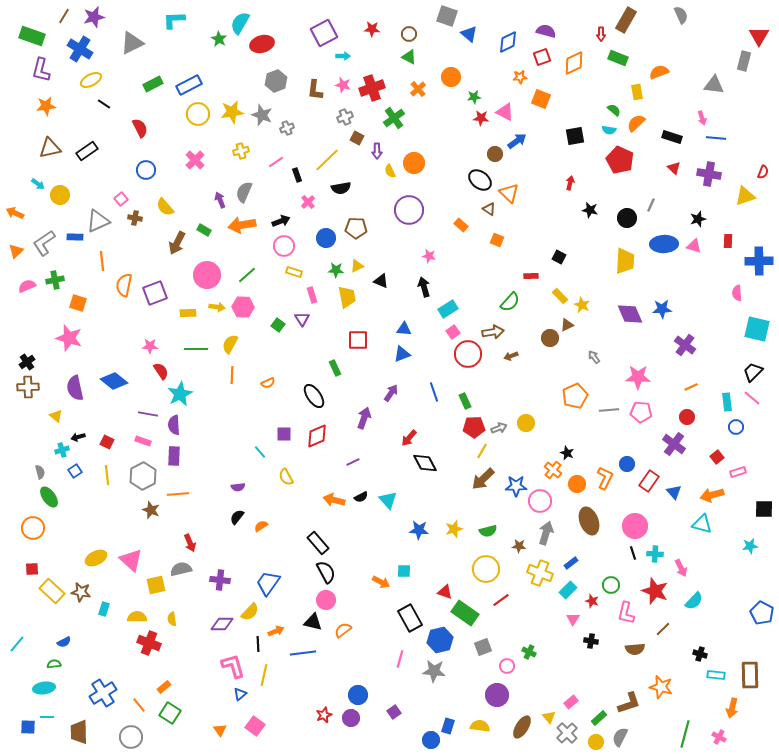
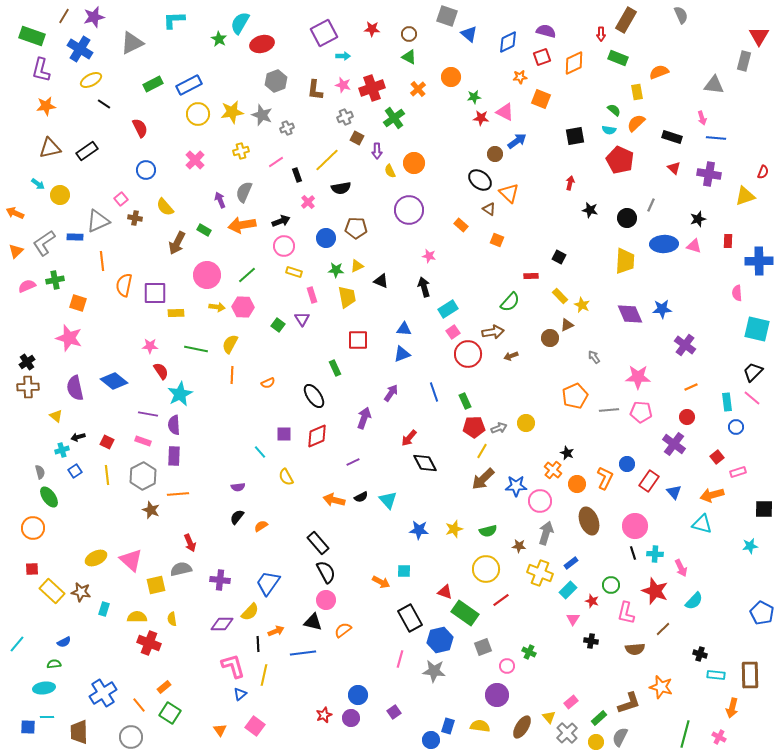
purple square at (155, 293): rotated 20 degrees clockwise
yellow rectangle at (188, 313): moved 12 px left
green line at (196, 349): rotated 10 degrees clockwise
